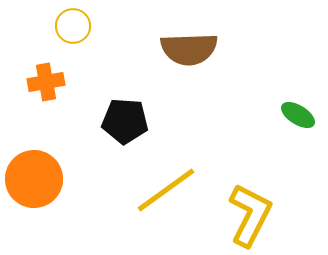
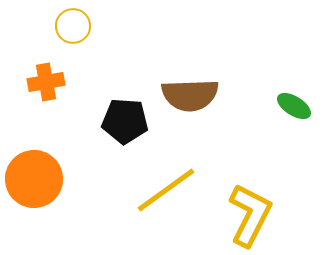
brown semicircle: moved 1 px right, 46 px down
green ellipse: moved 4 px left, 9 px up
